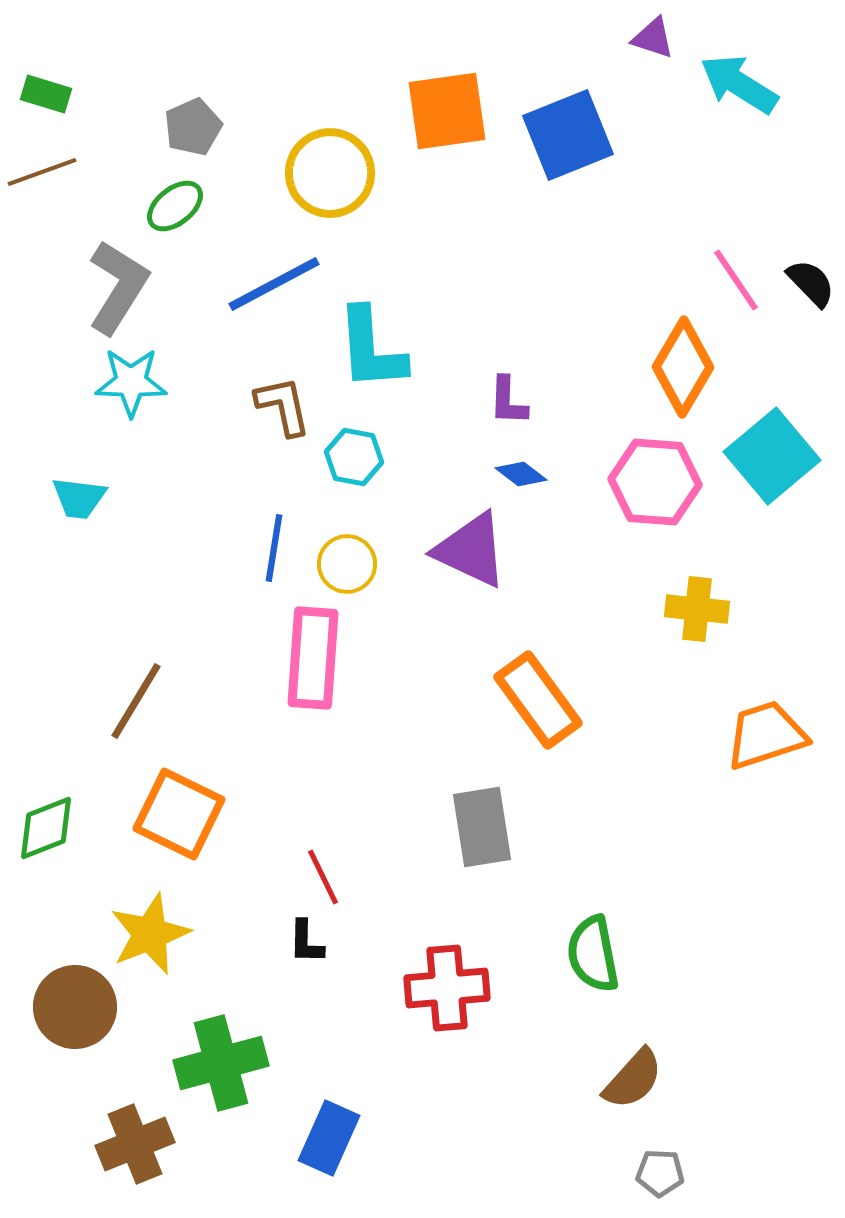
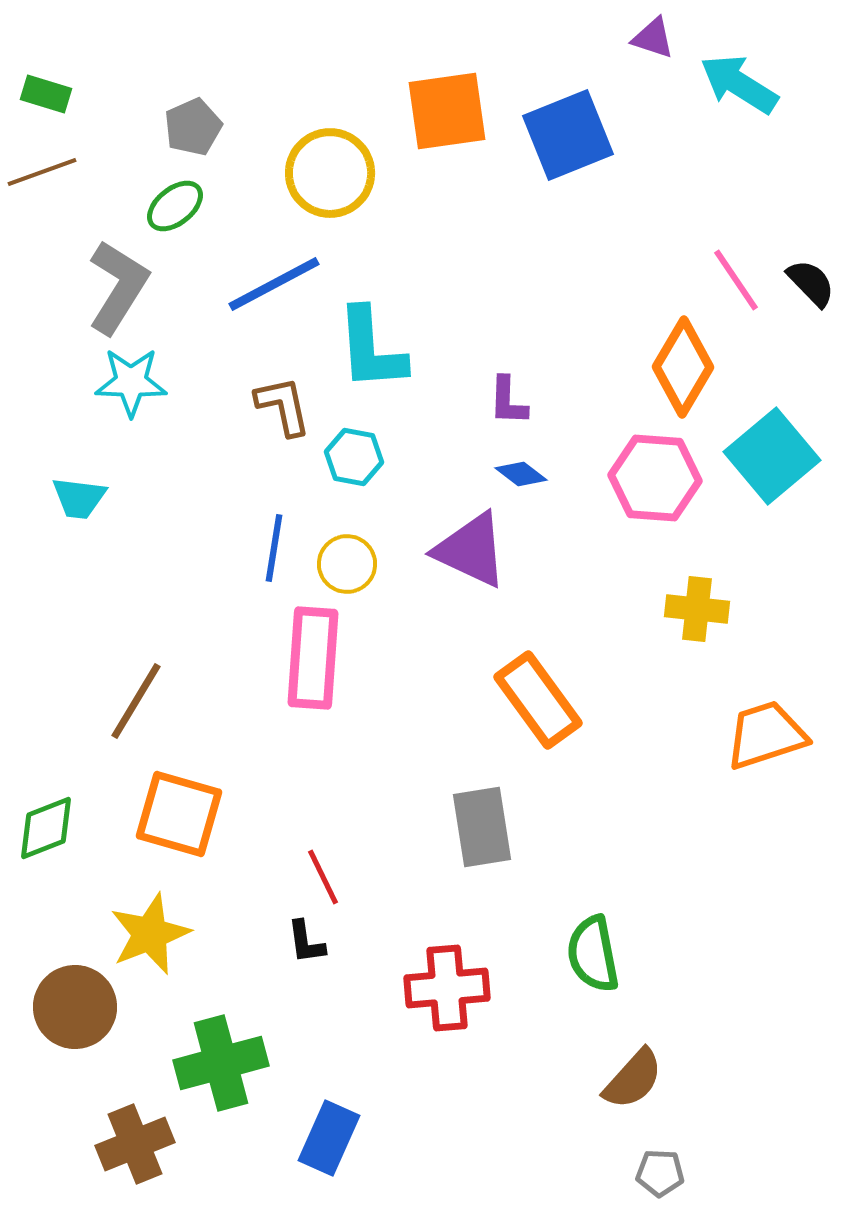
pink hexagon at (655, 482): moved 4 px up
orange square at (179, 814): rotated 10 degrees counterclockwise
black L-shape at (306, 942): rotated 9 degrees counterclockwise
